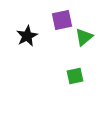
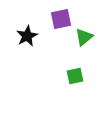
purple square: moved 1 px left, 1 px up
